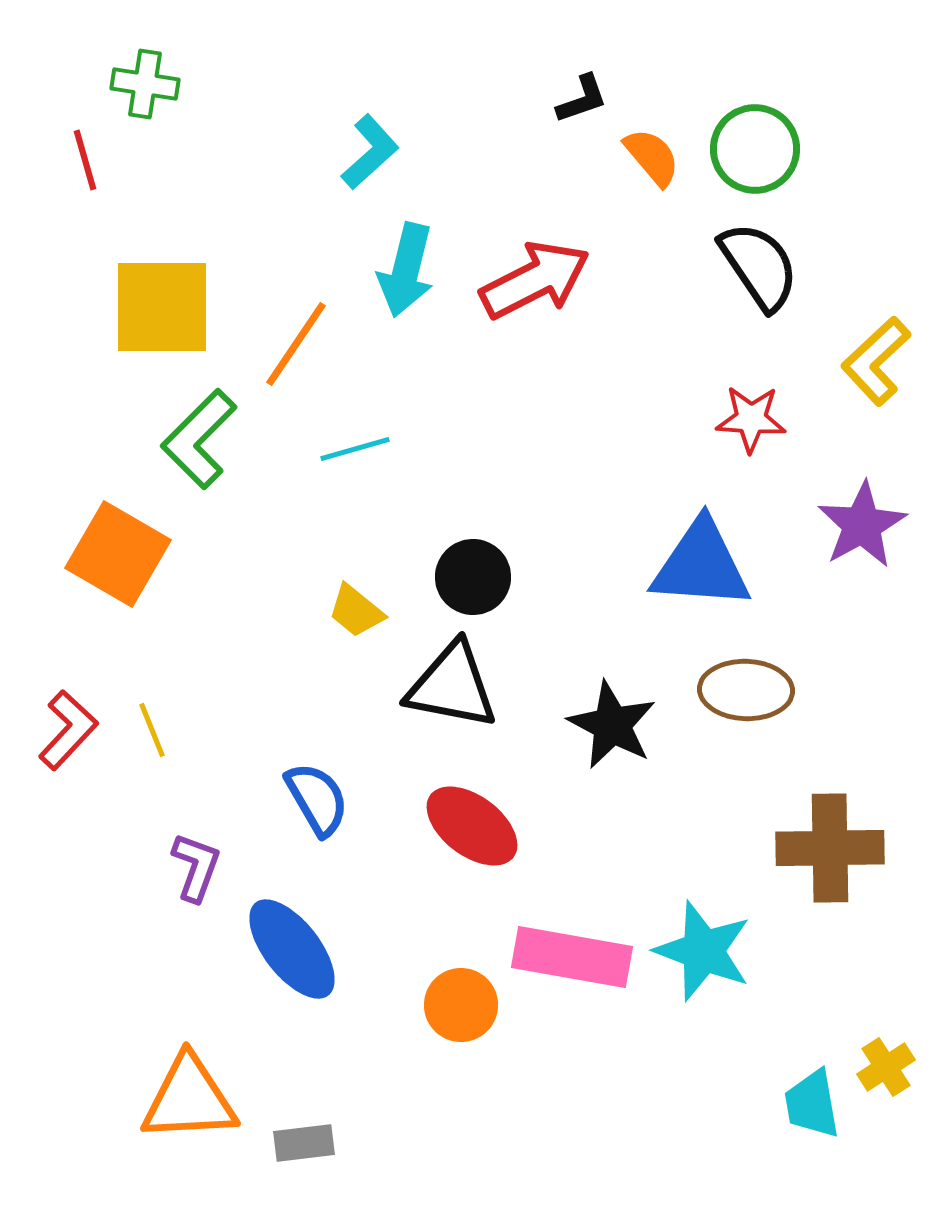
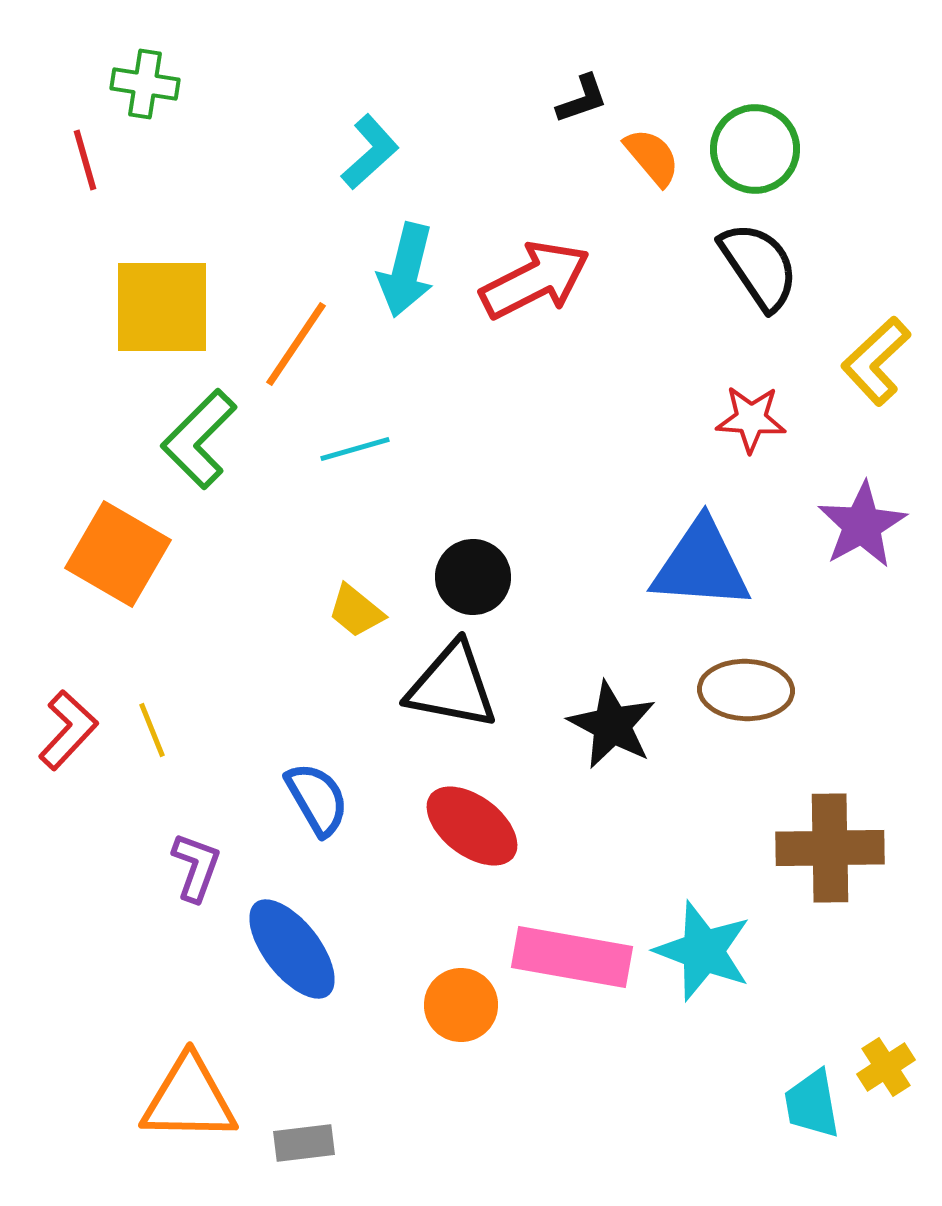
orange triangle: rotated 4 degrees clockwise
